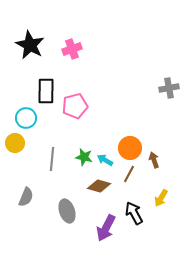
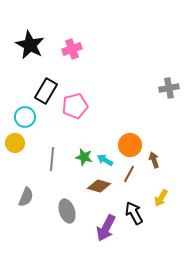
black rectangle: rotated 30 degrees clockwise
cyan circle: moved 1 px left, 1 px up
orange circle: moved 3 px up
